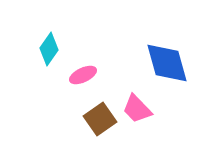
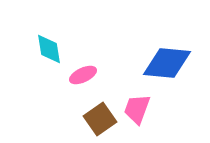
cyan diamond: rotated 44 degrees counterclockwise
blue diamond: rotated 69 degrees counterclockwise
pink trapezoid: rotated 64 degrees clockwise
